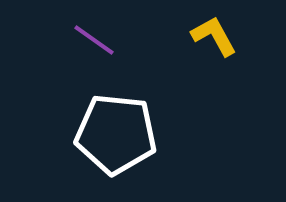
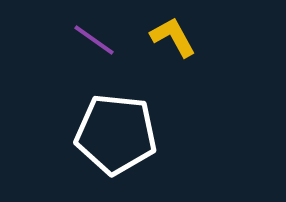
yellow L-shape: moved 41 px left, 1 px down
